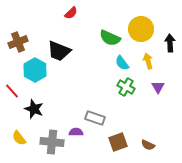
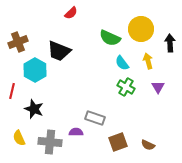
red line: rotated 56 degrees clockwise
yellow semicircle: rotated 14 degrees clockwise
gray cross: moved 2 px left
